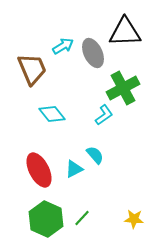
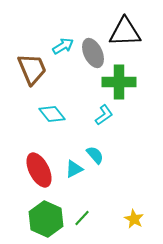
green cross: moved 4 px left, 6 px up; rotated 28 degrees clockwise
yellow star: rotated 24 degrees clockwise
